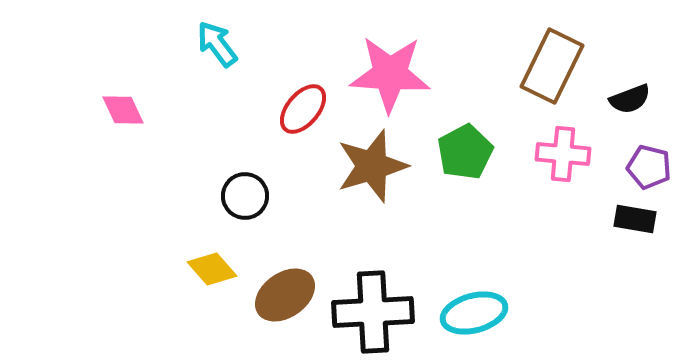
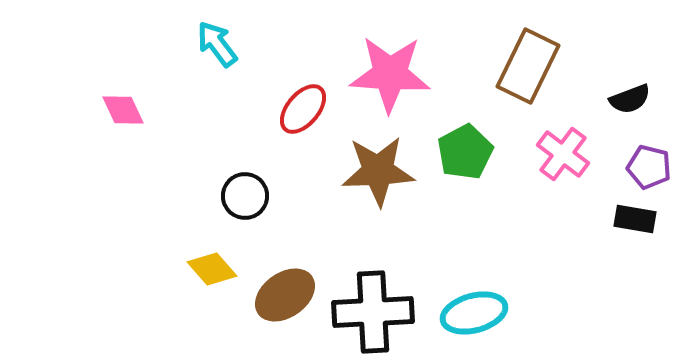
brown rectangle: moved 24 px left
pink cross: rotated 32 degrees clockwise
brown star: moved 6 px right, 5 px down; rotated 14 degrees clockwise
